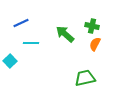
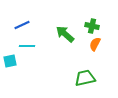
blue line: moved 1 px right, 2 px down
cyan line: moved 4 px left, 3 px down
cyan square: rotated 32 degrees clockwise
